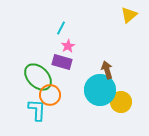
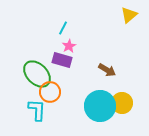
cyan line: moved 2 px right
pink star: moved 1 px right
purple rectangle: moved 2 px up
brown arrow: rotated 138 degrees clockwise
green ellipse: moved 1 px left, 3 px up
cyan circle: moved 16 px down
orange circle: moved 3 px up
yellow circle: moved 1 px right, 1 px down
